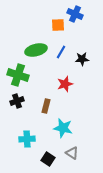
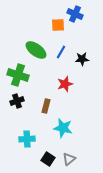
green ellipse: rotated 50 degrees clockwise
gray triangle: moved 3 px left, 6 px down; rotated 48 degrees clockwise
